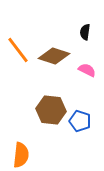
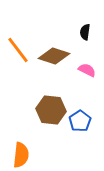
blue pentagon: rotated 20 degrees clockwise
